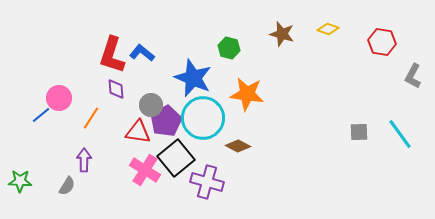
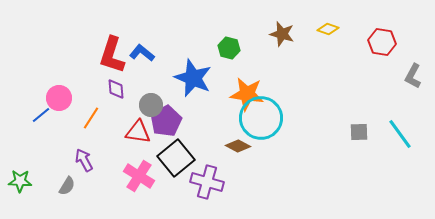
cyan circle: moved 58 px right
purple arrow: rotated 30 degrees counterclockwise
pink cross: moved 6 px left, 6 px down
